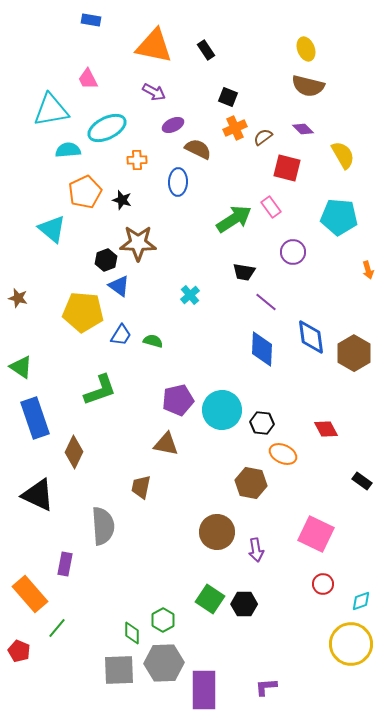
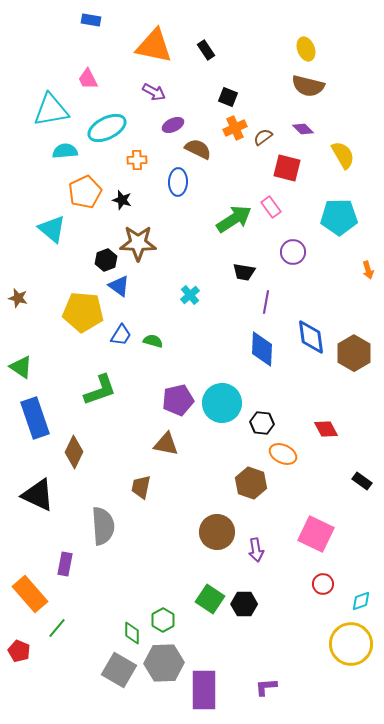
cyan semicircle at (68, 150): moved 3 px left, 1 px down
cyan pentagon at (339, 217): rotated 6 degrees counterclockwise
purple line at (266, 302): rotated 60 degrees clockwise
cyan circle at (222, 410): moved 7 px up
brown hexagon at (251, 483): rotated 8 degrees clockwise
gray square at (119, 670): rotated 32 degrees clockwise
